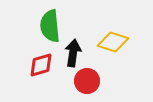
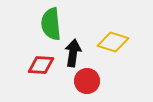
green semicircle: moved 1 px right, 2 px up
red diamond: rotated 20 degrees clockwise
